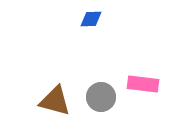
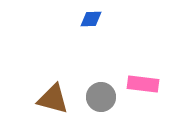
brown triangle: moved 2 px left, 2 px up
